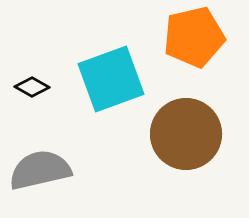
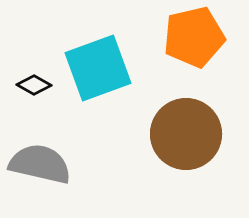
cyan square: moved 13 px left, 11 px up
black diamond: moved 2 px right, 2 px up
gray semicircle: moved 6 px up; rotated 26 degrees clockwise
